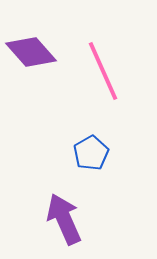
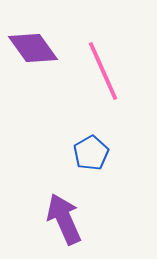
purple diamond: moved 2 px right, 4 px up; rotated 6 degrees clockwise
